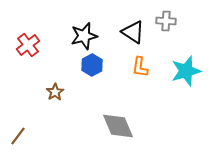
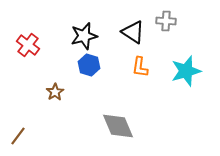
red cross: rotated 15 degrees counterclockwise
blue hexagon: moved 3 px left; rotated 15 degrees counterclockwise
